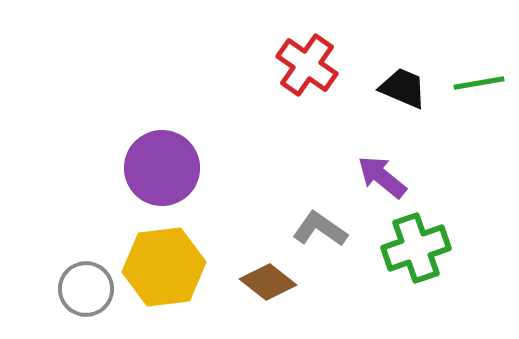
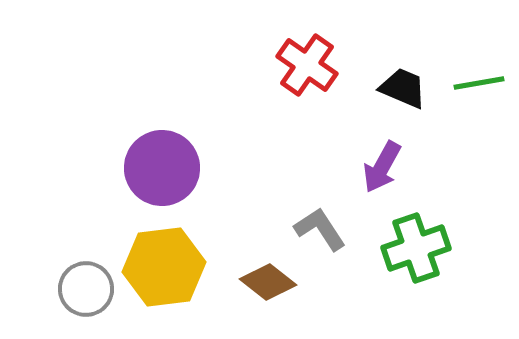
purple arrow: moved 10 px up; rotated 100 degrees counterclockwise
gray L-shape: rotated 22 degrees clockwise
